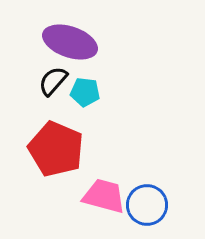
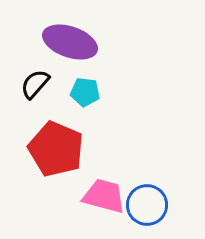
black semicircle: moved 18 px left, 3 px down
